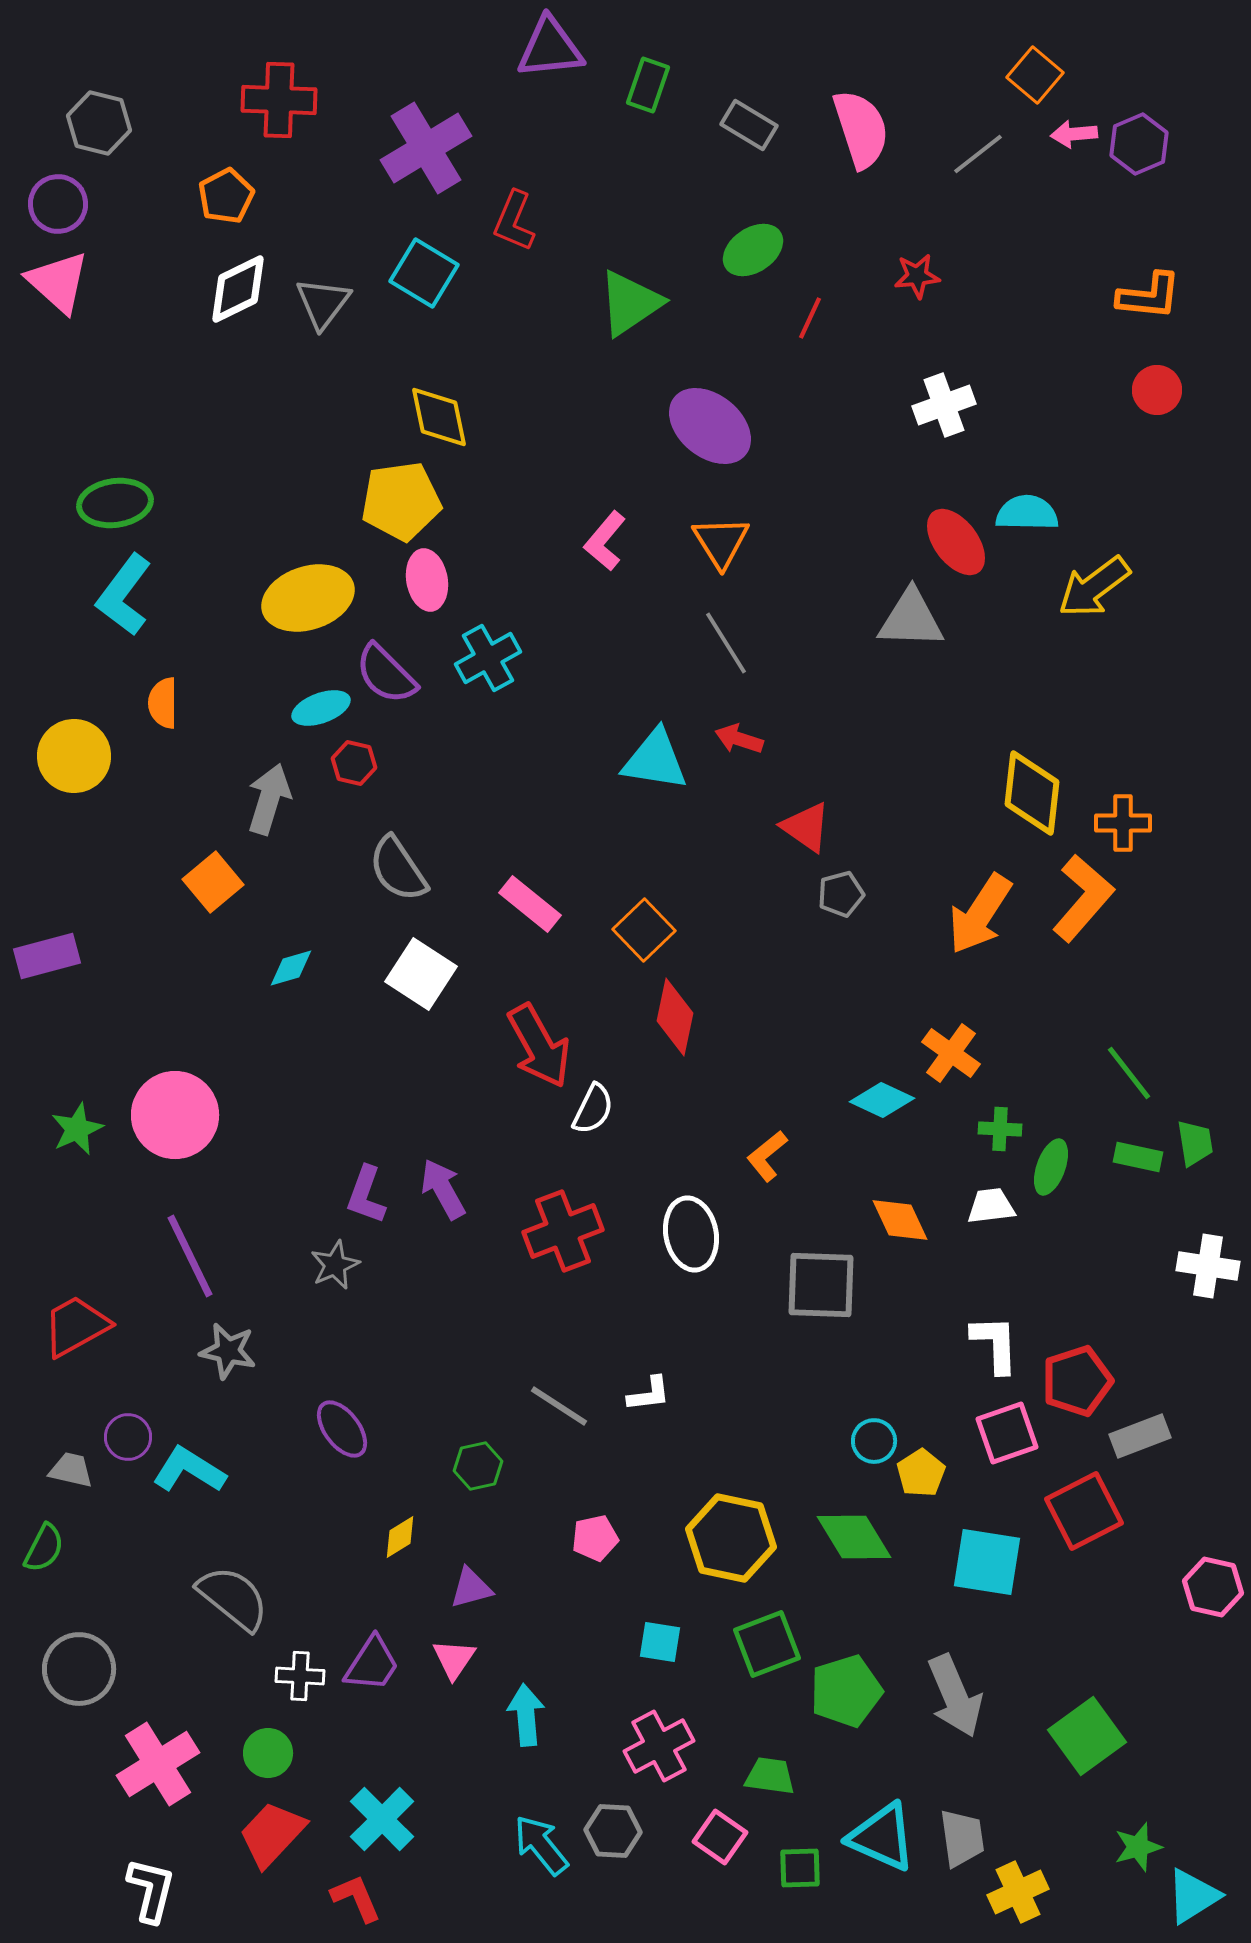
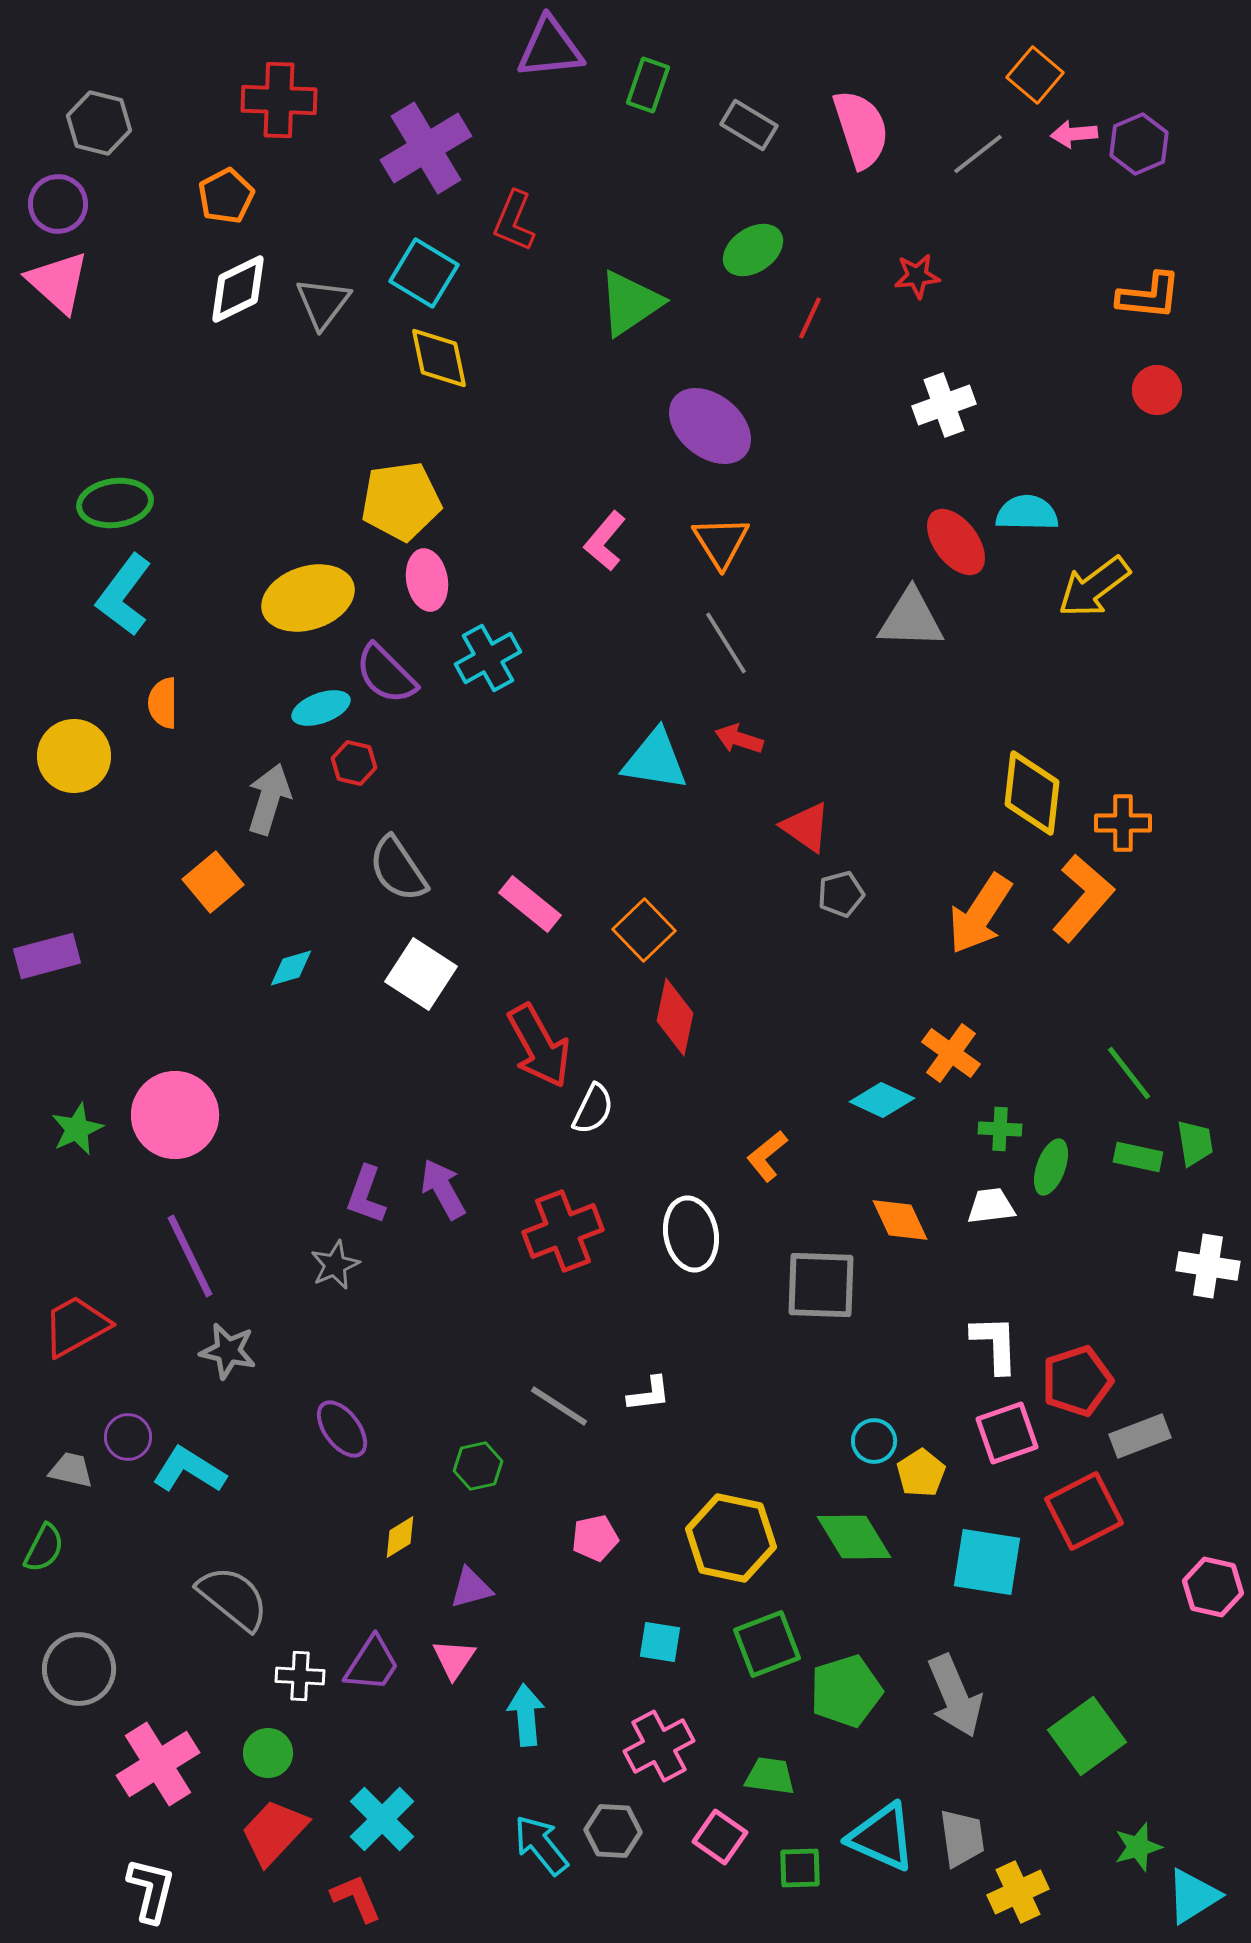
yellow diamond at (439, 417): moved 59 px up
red trapezoid at (272, 1834): moved 2 px right, 2 px up
